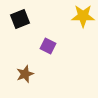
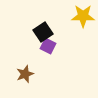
black square: moved 23 px right, 13 px down; rotated 12 degrees counterclockwise
